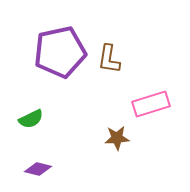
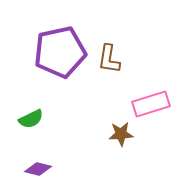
brown star: moved 4 px right, 4 px up
